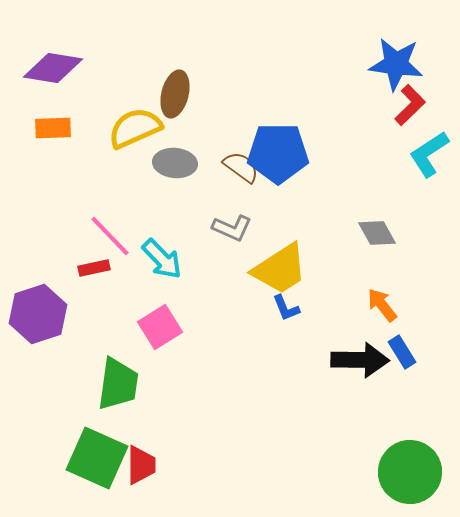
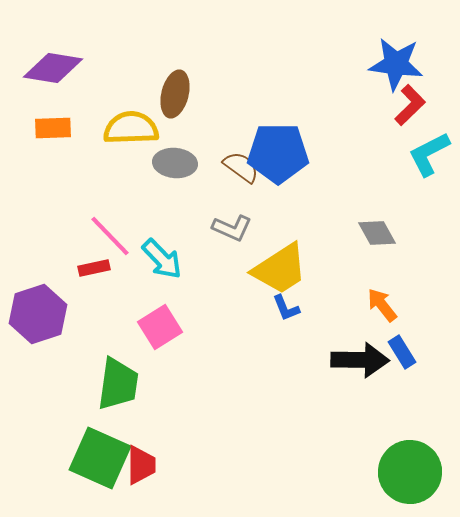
yellow semicircle: moved 4 px left; rotated 22 degrees clockwise
cyan L-shape: rotated 6 degrees clockwise
green square: moved 3 px right
